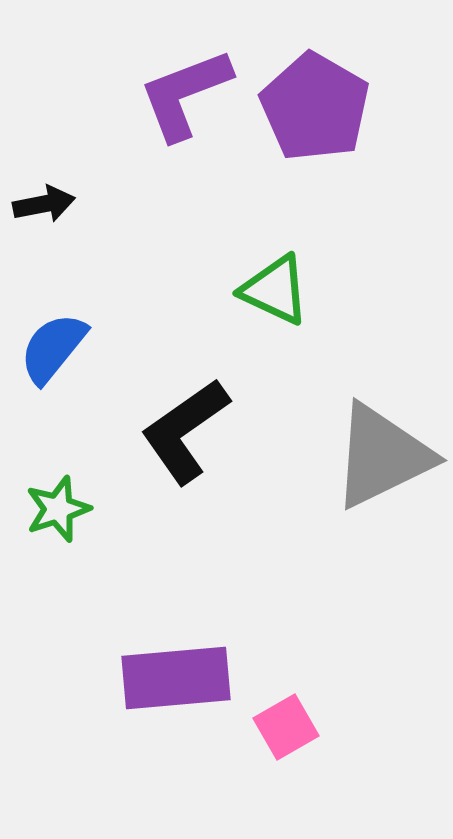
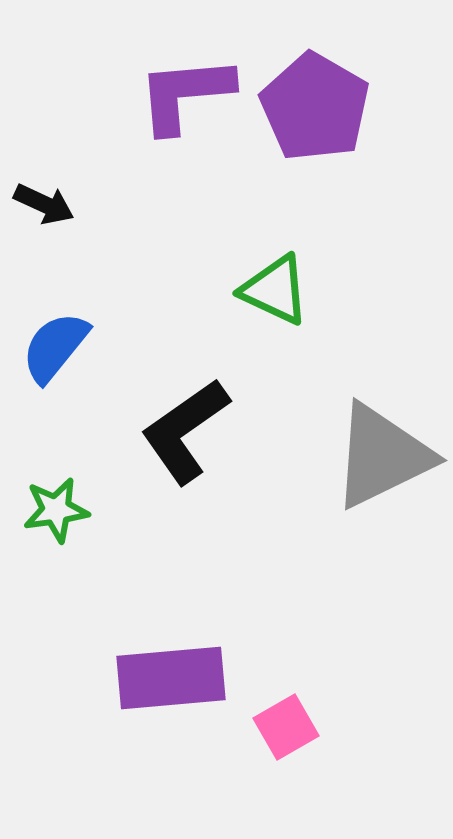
purple L-shape: rotated 16 degrees clockwise
black arrow: rotated 36 degrees clockwise
blue semicircle: moved 2 px right, 1 px up
green star: moved 2 px left, 1 px down; rotated 10 degrees clockwise
purple rectangle: moved 5 px left
